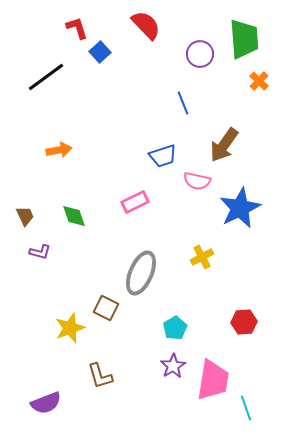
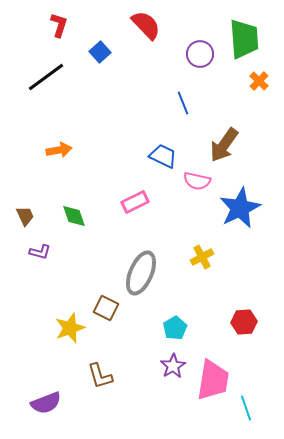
red L-shape: moved 18 px left, 3 px up; rotated 35 degrees clockwise
blue trapezoid: rotated 136 degrees counterclockwise
